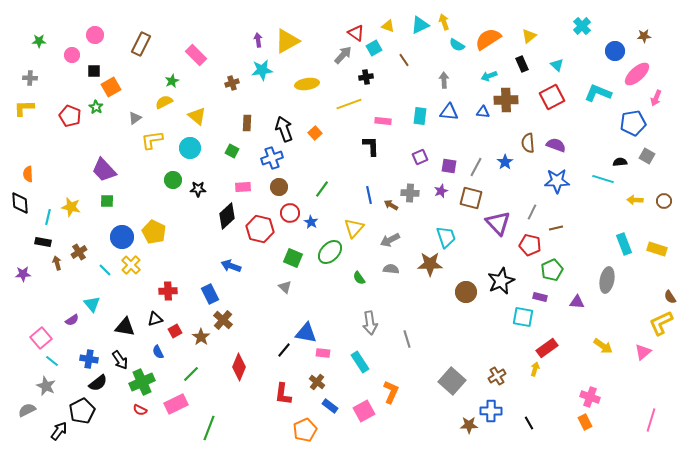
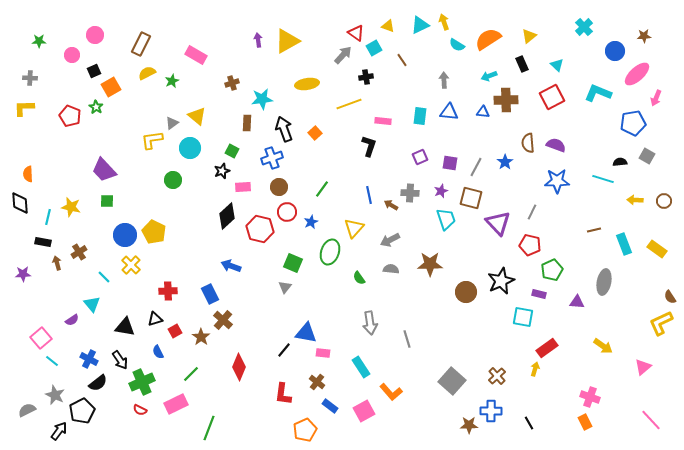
cyan cross at (582, 26): moved 2 px right, 1 px down
pink rectangle at (196, 55): rotated 15 degrees counterclockwise
brown line at (404, 60): moved 2 px left
cyan star at (262, 70): moved 29 px down
black square at (94, 71): rotated 24 degrees counterclockwise
yellow semicircle at (164, 102): moved 17 px left, 29 px up
gray triangle at (135, 118): moved 37 px right, 5 px down
black L-shape at (371, 146): moved 2 px left; rotated 20 degrees clockwise
purple square at (449, 166): moved 1 px right, 3 px up
black star at (198, 189): moved 24 px right, 18 px up; rotated 21 degrees counterclockwise
red circle at (290, 213): moved 3 px left, 1 px up
blue star at (311, 222): rotated 16 degrees clockwise
brown line at (556, 228): moved 38 px right, 2 px down
blue circle at (122, 237): moved 3 px right, 2 px up
cyan trapezoid at (446, 237): moved 18 px up
yellow rectangle at (657, 249): rotated 18 degrees clockwise
green ellipse at (330, 252): rotated 25 degrees counterclockwise
green square at (293, 258): moved 5 px down
cyan line at (105, 270): moved 1 px left, 7 px down
gray ellipse at (607, 280): moved 3 px left, 2 px down
gray triangle at (285, 287): rotated 24 degrees clockwise
purple rectangle at (540, 297): moved 1 px left, 3 px up
pink triangle at (643, 352): moved 15 px down
blue cross at (89, 359): rotated 18 degrees clockwise
cyan rectangle at (360, 362): moved 1 px right, 5 px down
brown cross at (497, 376): rotated 12 degrees counterclockwise
gray star at (46, 386): moved 9 px right, 9 px down
orange L-shape at (391, 392): rotated 115 degrees clockwise
pink line at (651, 420): rotated 60 degrees counterclockwise
